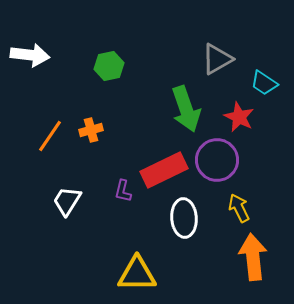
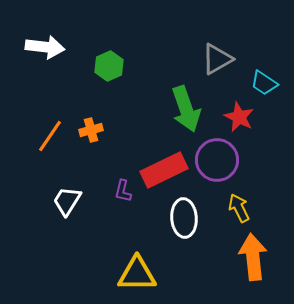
white arrow: moved 15 px right, 8 px up
green hexagon: rotated 12 degrees counterclockwise
